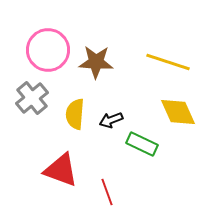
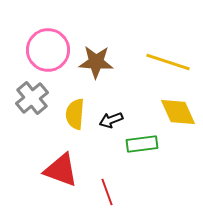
green rectangle: rotated 32 degrees counterclockwise
